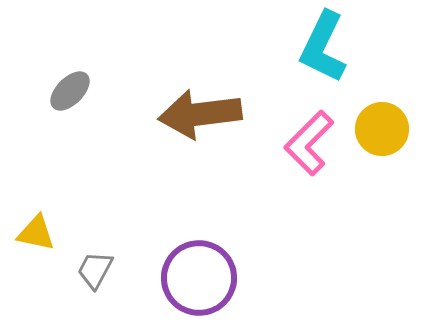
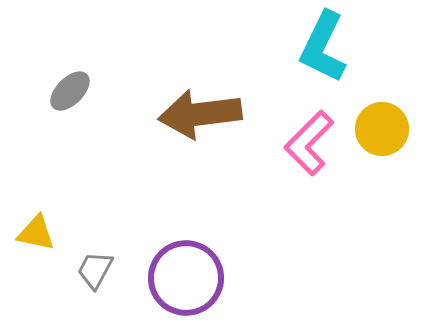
purple circle: moved 13 px left
